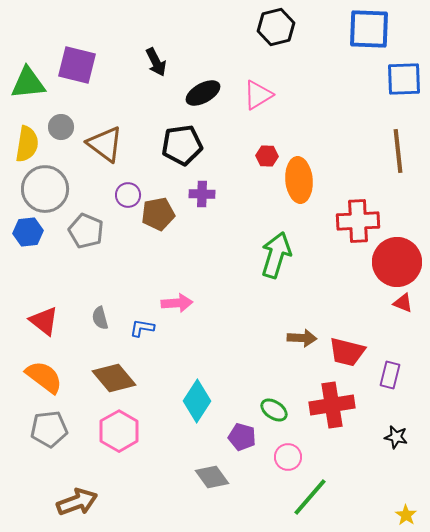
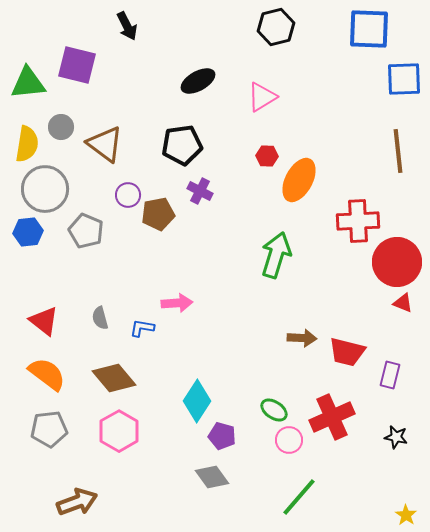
black arrow at (156, 62): moved 29 px left, 36 px up
black ellipse at (203, 93): moved 5 px left, 12 px up
pink triangle at (258, 95): moved 4 px right, 2 px down
orange ellipse at (299, 180): rotated 33 degrees clockwise
purple cross at (202, 194): moved 2 px left, 3 px up; rotated 25 degrees clockwise
orange semicircle at (44, 377): moved 3 px right, 3 px up
red cross at (332, 405): moved 12 px down; rotated 15 degrees counterclockwise
purple pentagon at (242, 437): moved 20 px left, 1 px up
pink circle at (288, 457): moved 1 px right, 17 px up
green line at (310, 497): moved 11 px left
